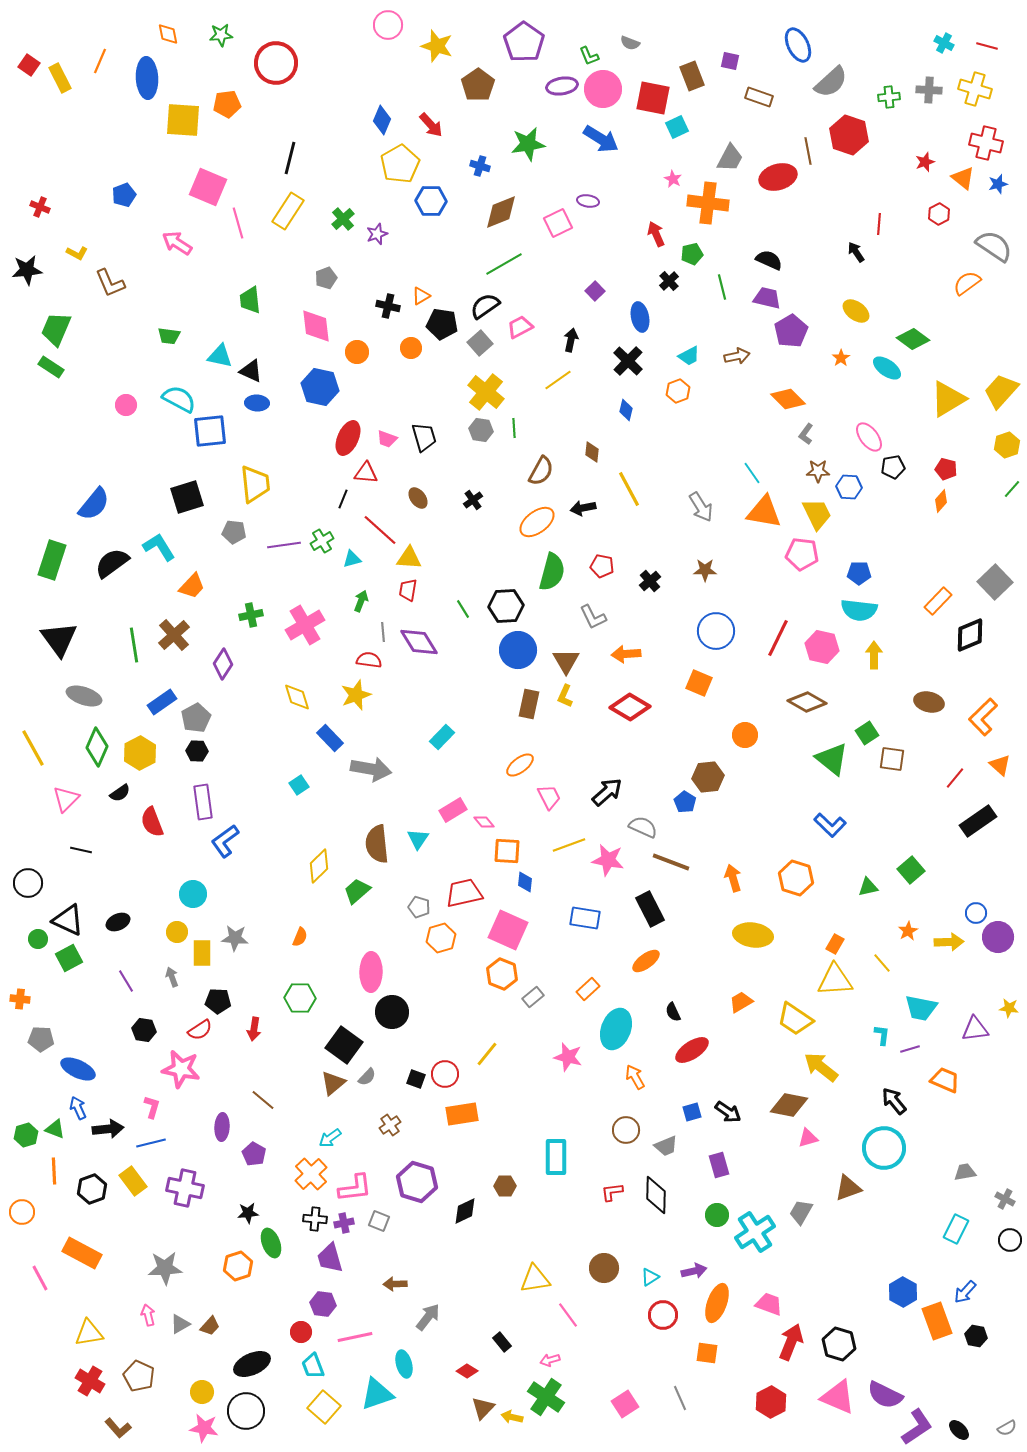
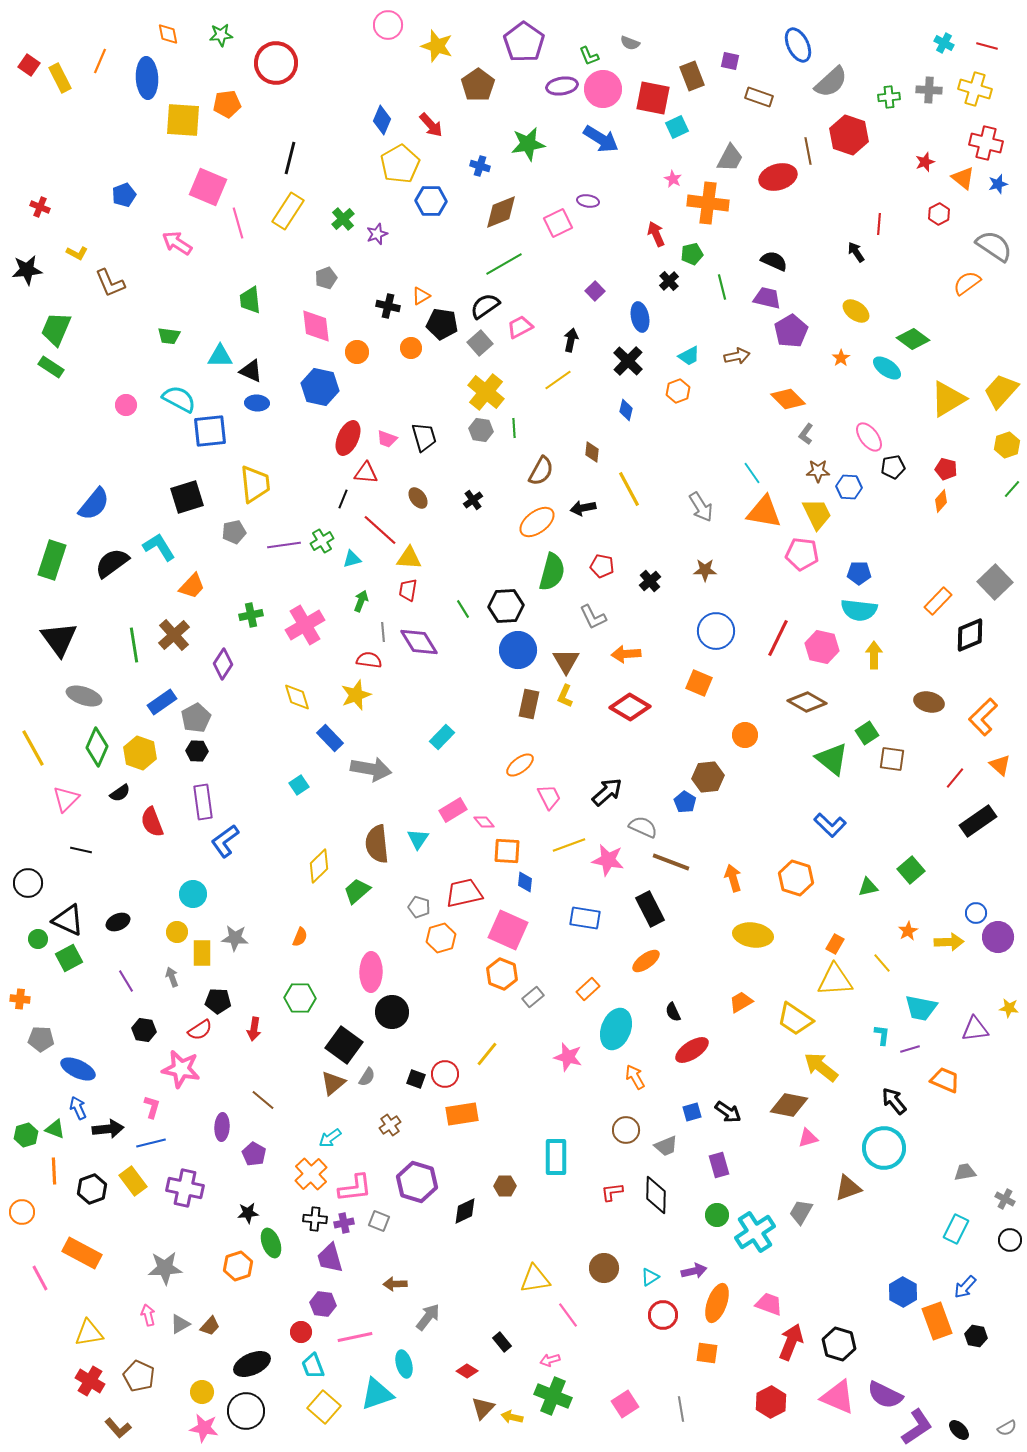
black semicircle at (769, 260): moved 5 px right, 1 px down
cyan triangle at (220, 356): rotated 12 degrees counterclockwise
gray pentagon at (234, 532): rotated 20 degrees counterclockwise
yellow hexagon at (140, 753): rotated 12 degrees counterclockwise
gray semicircle at (367, 1077): rotated 12 degrees counterclockwise
blue arrow at (965, 1292): moved 5 px up
green cross at (546, 1397): moved 7 px right, 1 px up; rotated 12 degrees counterclockwise
gray line at (680, 1398): moved 1 px right, 11 px down; rotated 15 degrees clockwise
